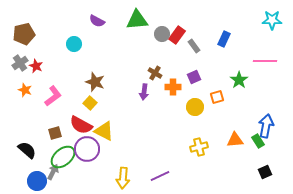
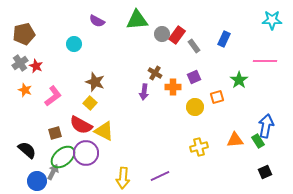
purple circle: moved 1 px left, 4 px down
